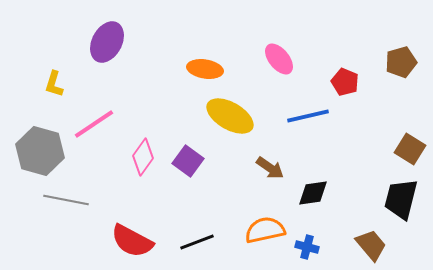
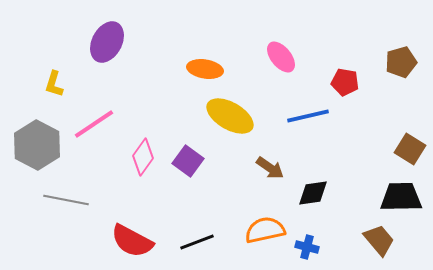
pink ellipse: moved 2 px right, 2 px up
red pentagon: rotated 12 degrees counterclockwise
gray hexagon: moved 3 px left, 6 px up; rotated 12 degrees clockwise
black trapezoid: moved 2 px up; rotated 75 degrees clockwise
brown trapezoid: moved 8 px right, 5 px up
